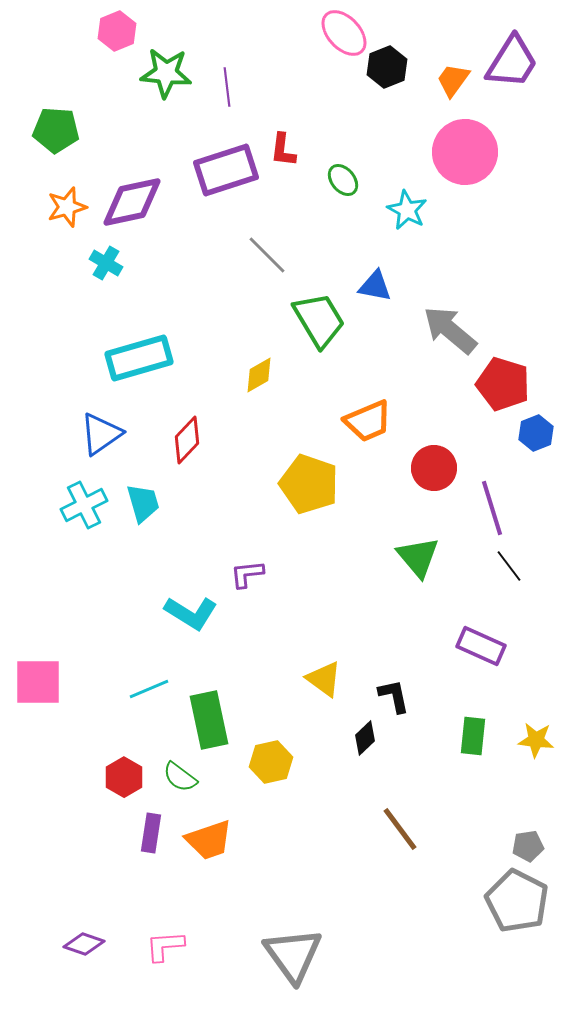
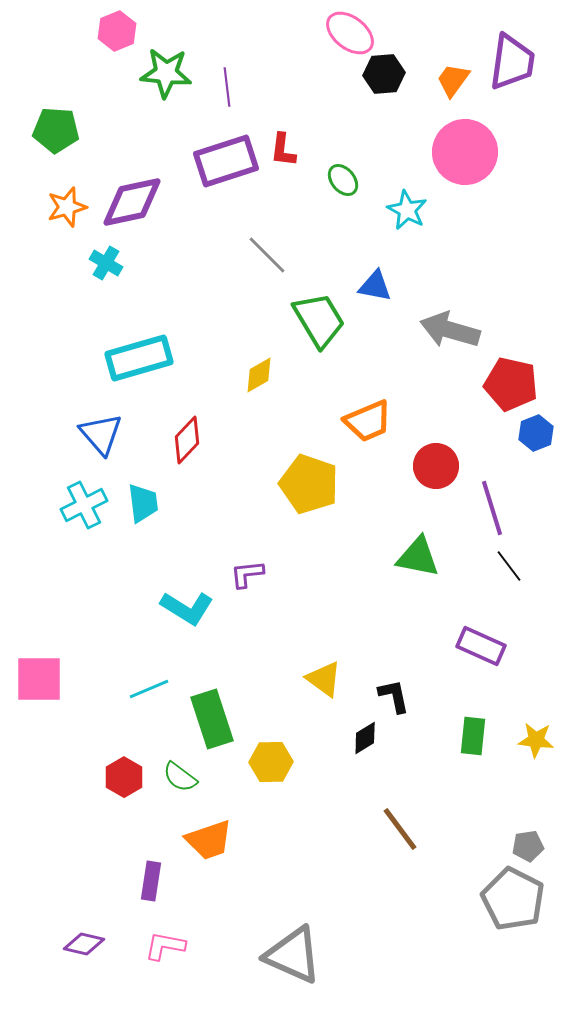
pink ellipse at (344, 33): moved 6 px right; rotated 9 degrees counterclockwise
purple trapezoid at (512, 62): rotated 24 degrees counterclockwise
black hexagon at (387, 67): moved 3 px left, 7 px down; rotated 18 degrees clockwise
purple rectangle at (226, 170): moved 9 px up
gray arrow at (450, 330): rotated 24 degrees counterclockwise
red pentagon at (503, 384): moved 8 px right; rotated 4 degrees counterclockwise
blue triangle at (101, 434): rotated 36 degrees counterclockwise
red circle at (434, 468): moved 2 px right, 2 px up
cyan trapezoid at (143, 503): rotated 9 degrees clockwise
green triangle at (418, 557): rotated 39 degrees counterclockwise
cyan L-shape at (191, 613): moved 4 px left, 5 px up
pink square at (38, 682): moved 1 px right, 3 px up
green rectangle at (209, 720): moved 3 px right, 1 px up; rotated 6 degrees counterclockwise
black diamond at (365, 738): rotated 12 degrees clockwise
yellow hexagon at (271, 762): rotated 12 degrees clockwise
purple rectangle at (151, 833): moved 48 px down
gray pentagon at (517, 901): moved 4 px left, 2 px up
purple diamond at (84, 944): rotated 6 degrees counterclockwise
pink L-shape at (165, 946): rotated 15 degrees clockwise
gray triangle at (293, 955): rotated 30 degrees counterclockwise
